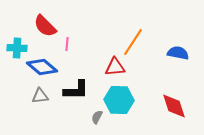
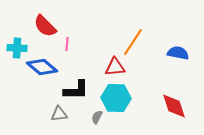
gray triangle: moved 19 px right, 18 px down
cyan hexagon: moved 3 px left, 2 px up
